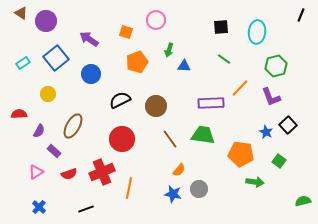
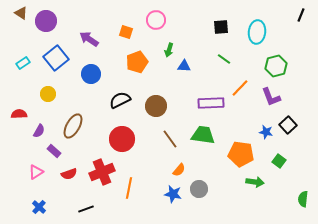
blue star at (266, 132): rotated 16 degrees counterclockwise
green semicircle at (303, 201): moved 2 px up; rotated 70 degrees counterclockwise
